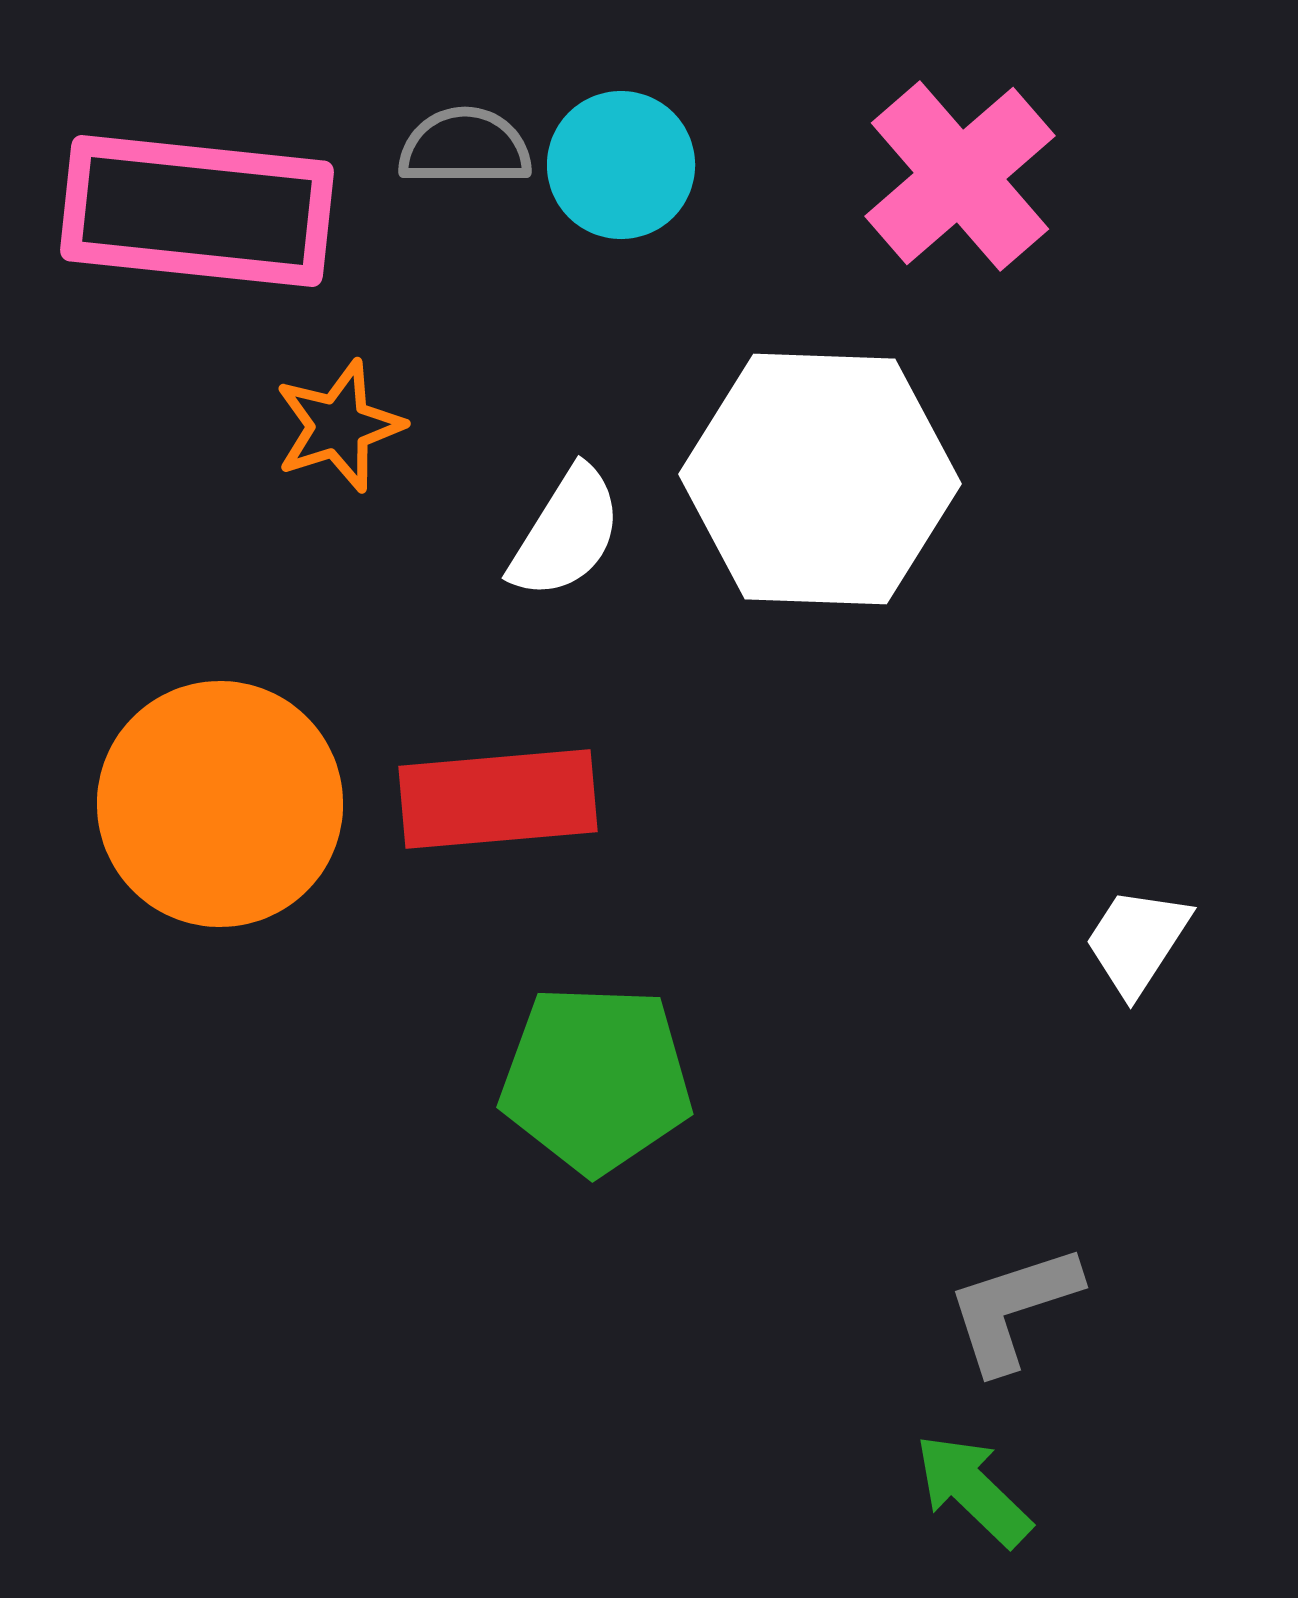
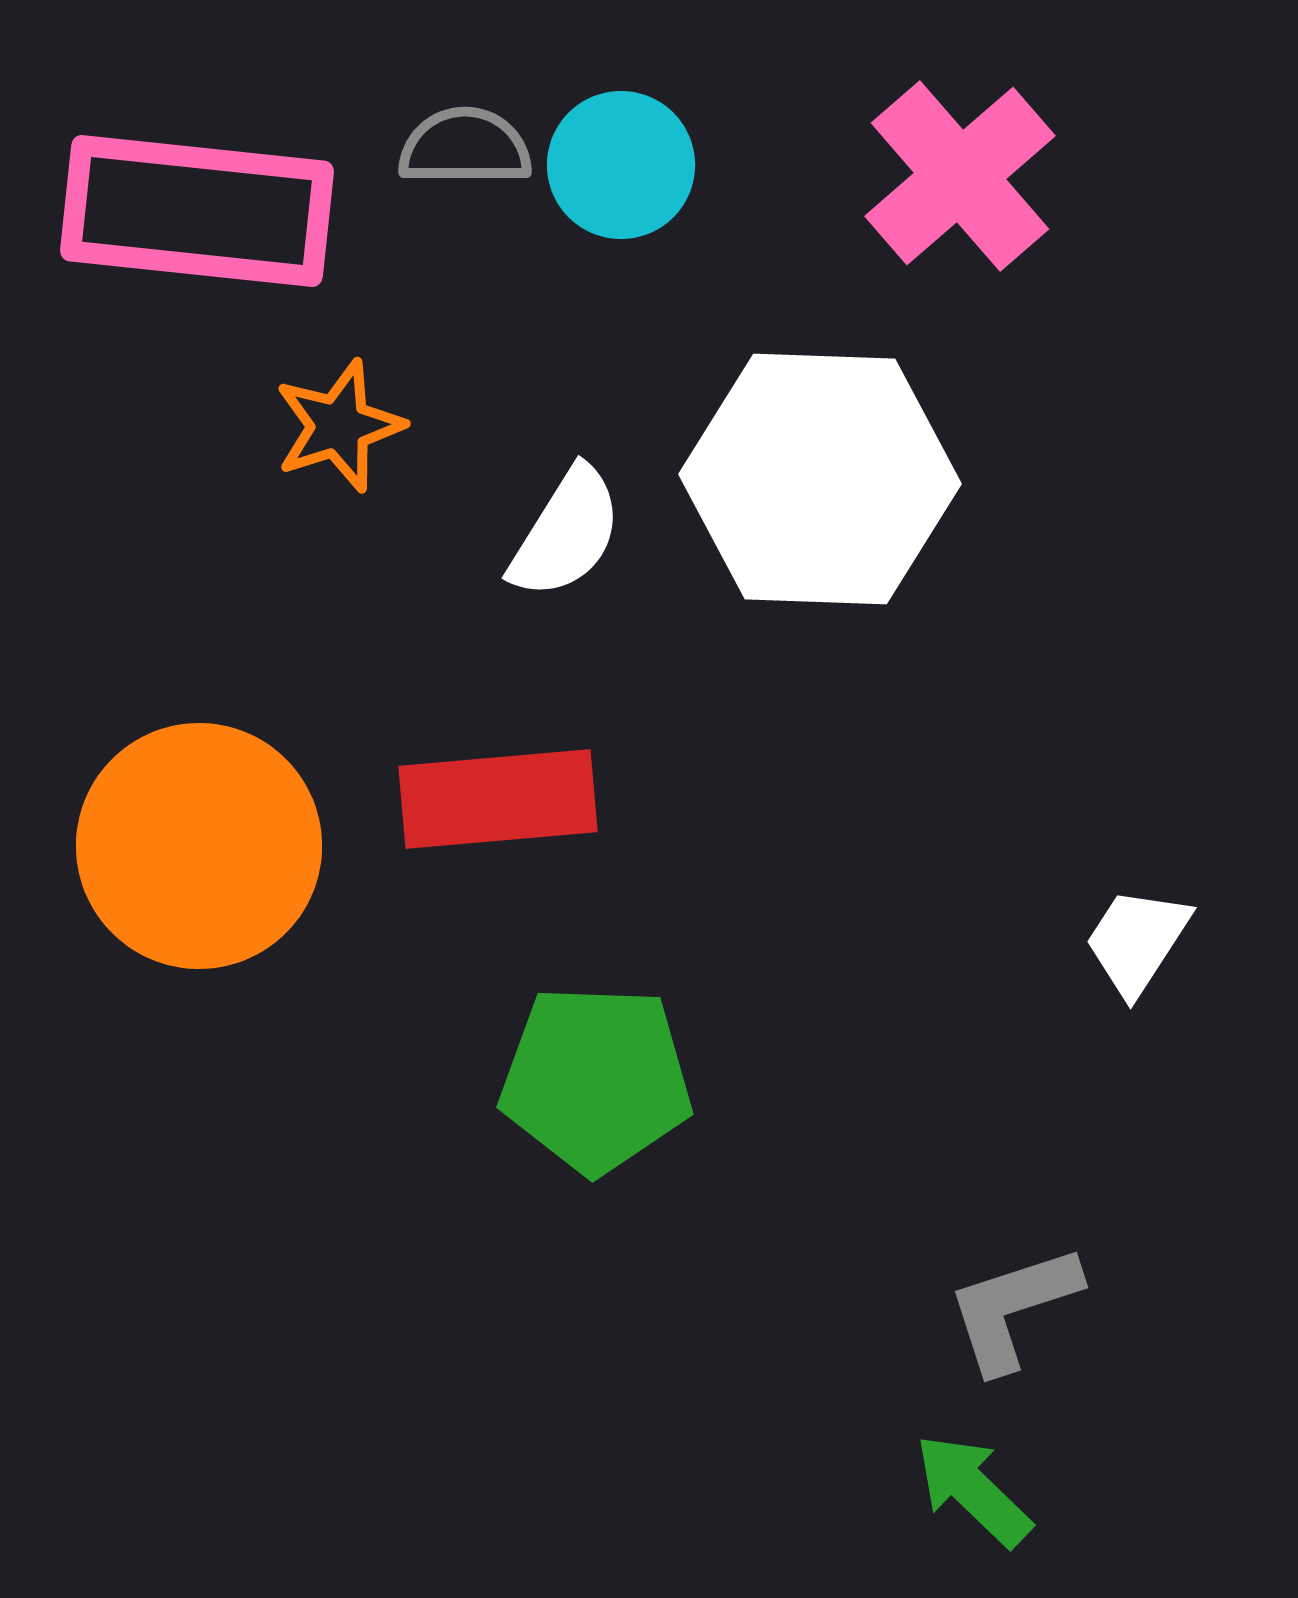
orange circle: moved 21 px left, 42 px down
